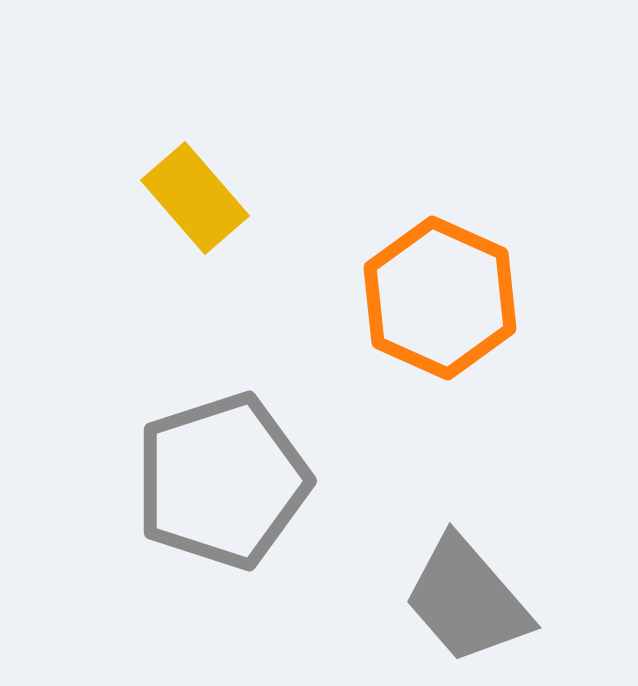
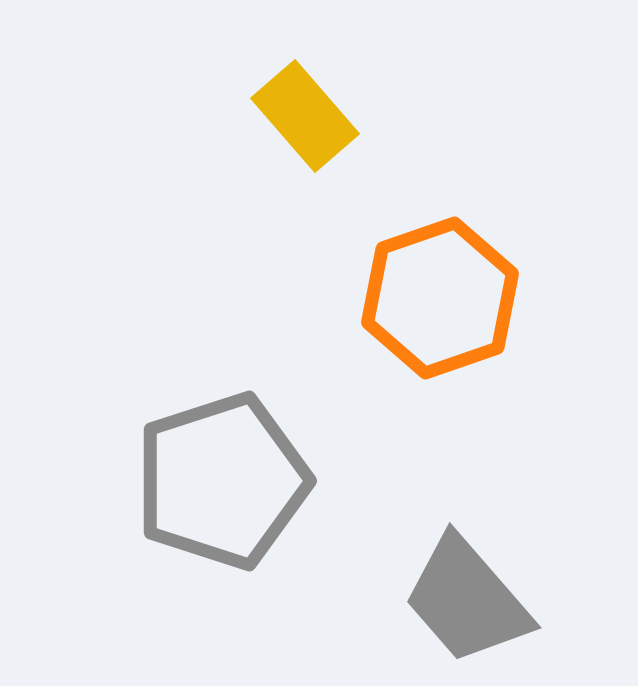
yellow rectangle: moved 110 px right, 82 px up
orange hexagon: rotated 17 degrees clockwise
